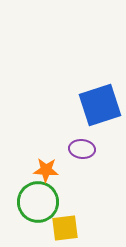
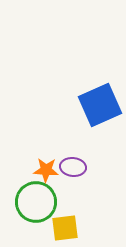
blue square: rotated 6 degrees counterclockwise
purple ellipse: moved 9 px left, 18 px down
green circle: moved 2 px left
